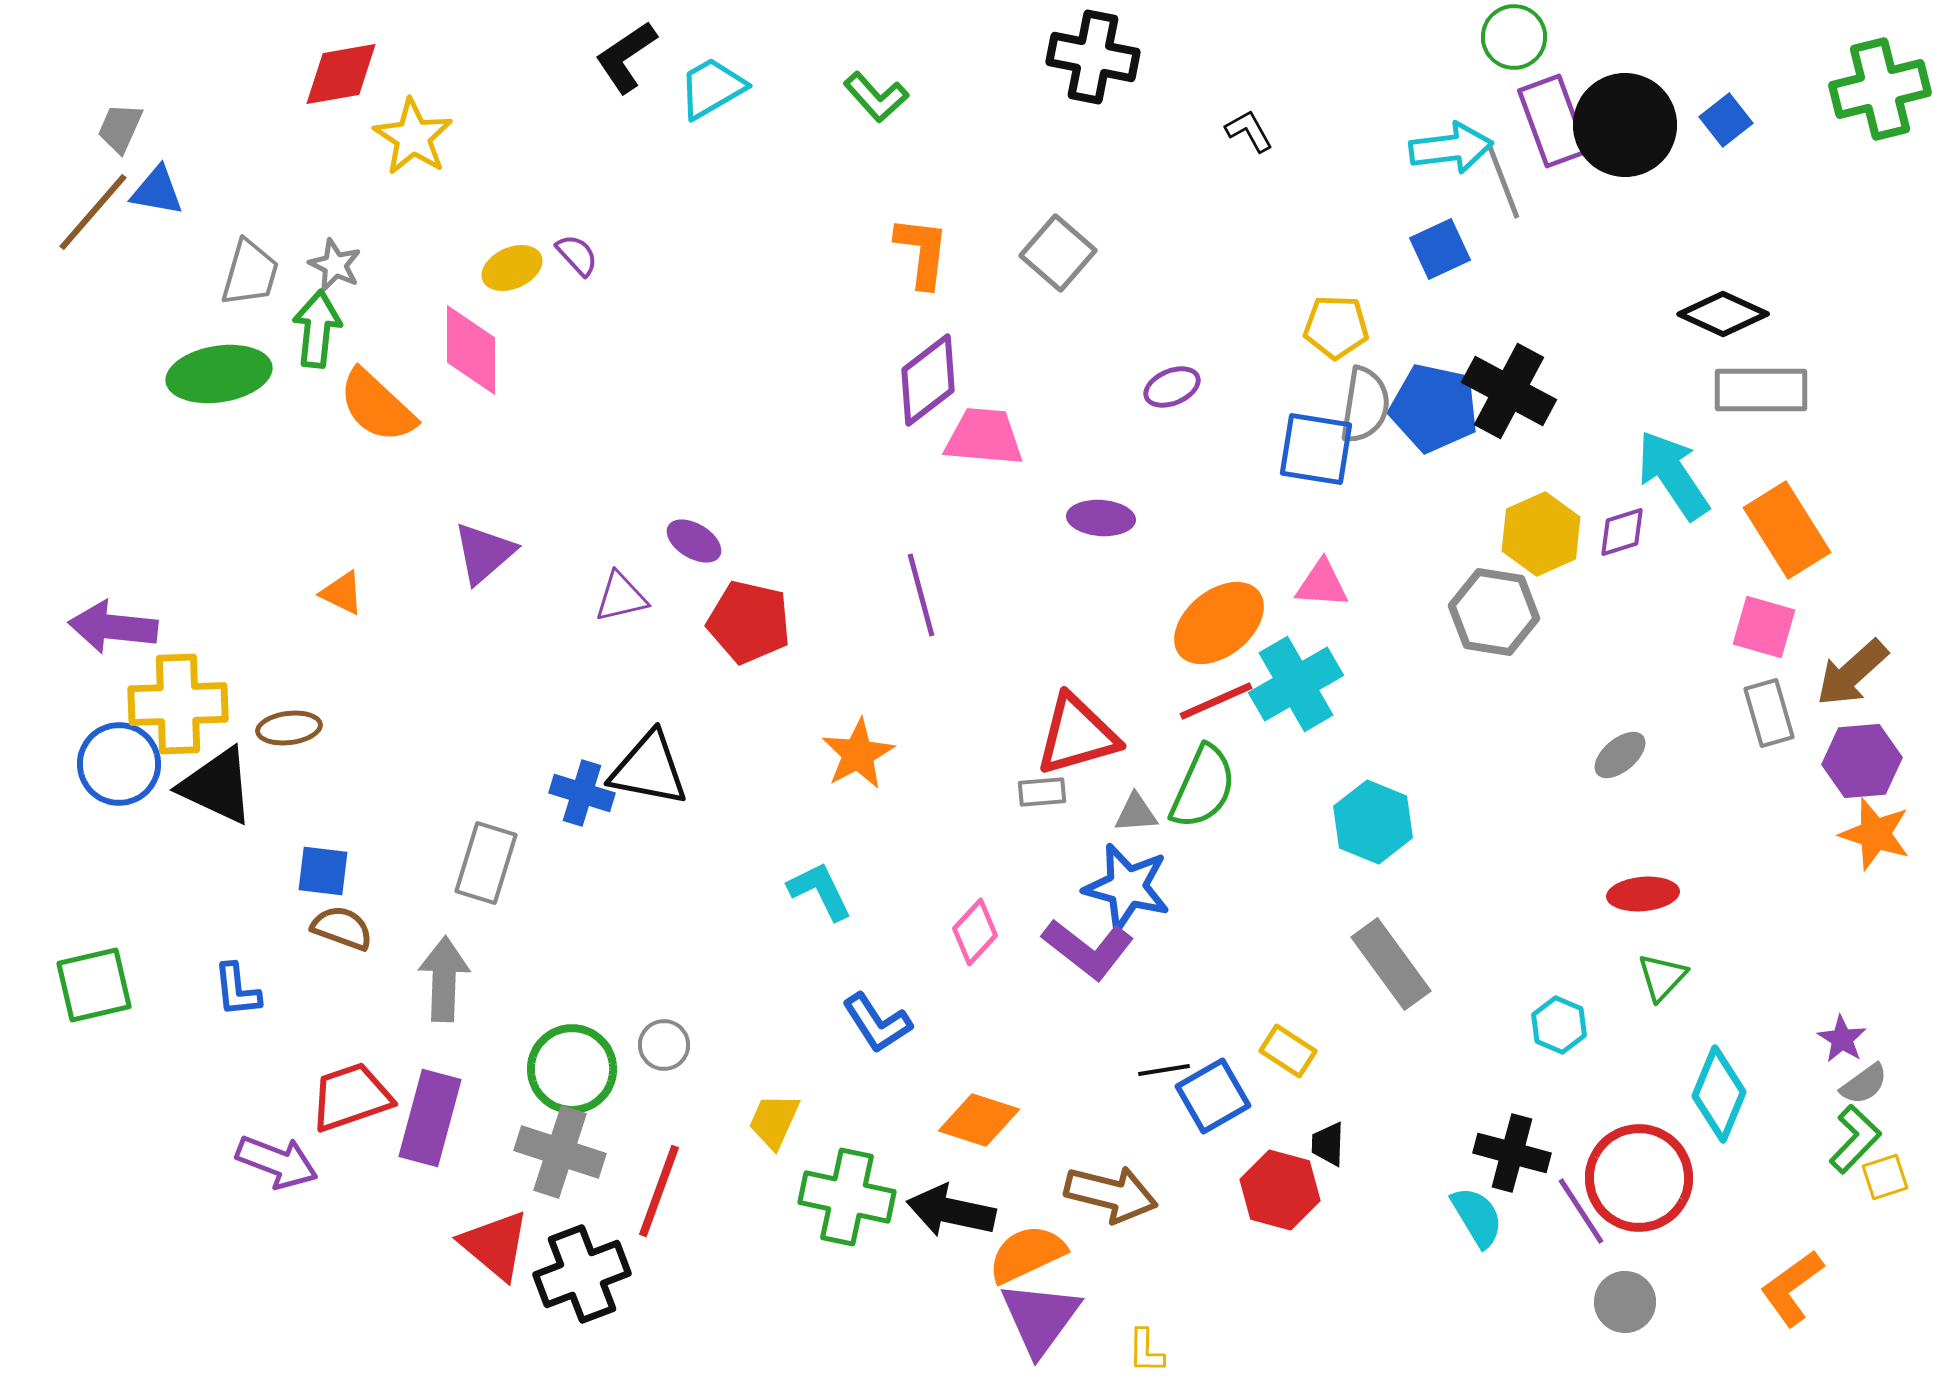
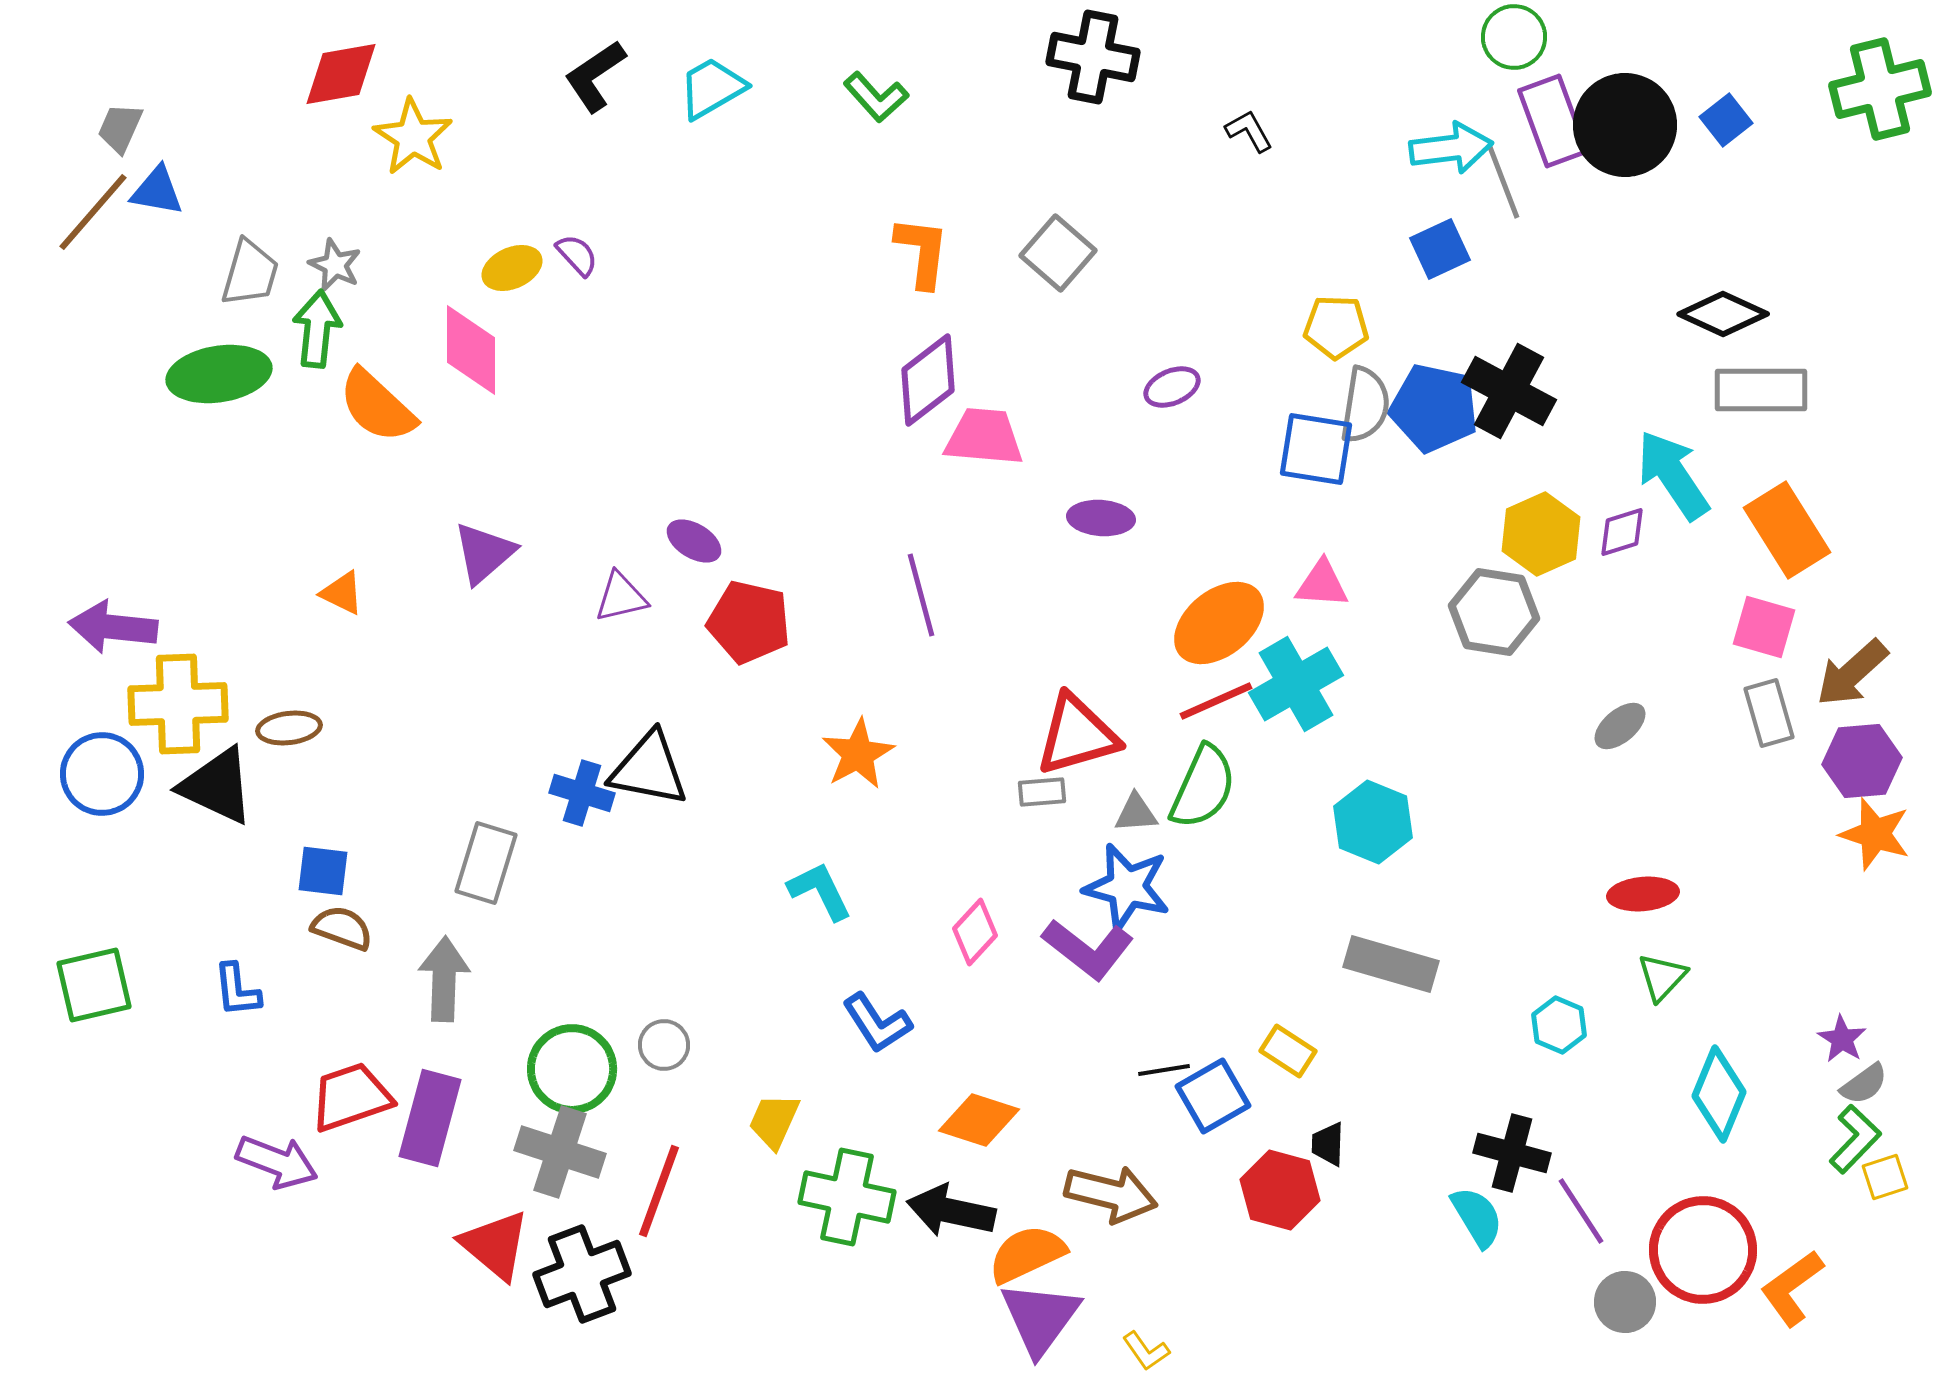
black L-shape at (626, 57): moved 31 px left, 19 px down
gray ellipse at (1620, 755): moved 29 px up
blue circle at (119, 764): moved 17 px left, 10 px down
gray rectangle at (1391, 964): rotated 38 degrees counterclockwise
red circle at (1639, 1178): moved 64 px right, 72 px down
yellow L-shape at (1146, 1351): rotated 36 degrees counterclockwise
